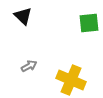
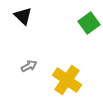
green square: rotated 30 degrees counterclockwise
yellow cross: moved 4 px left; rotated 12 degrees clockwise
